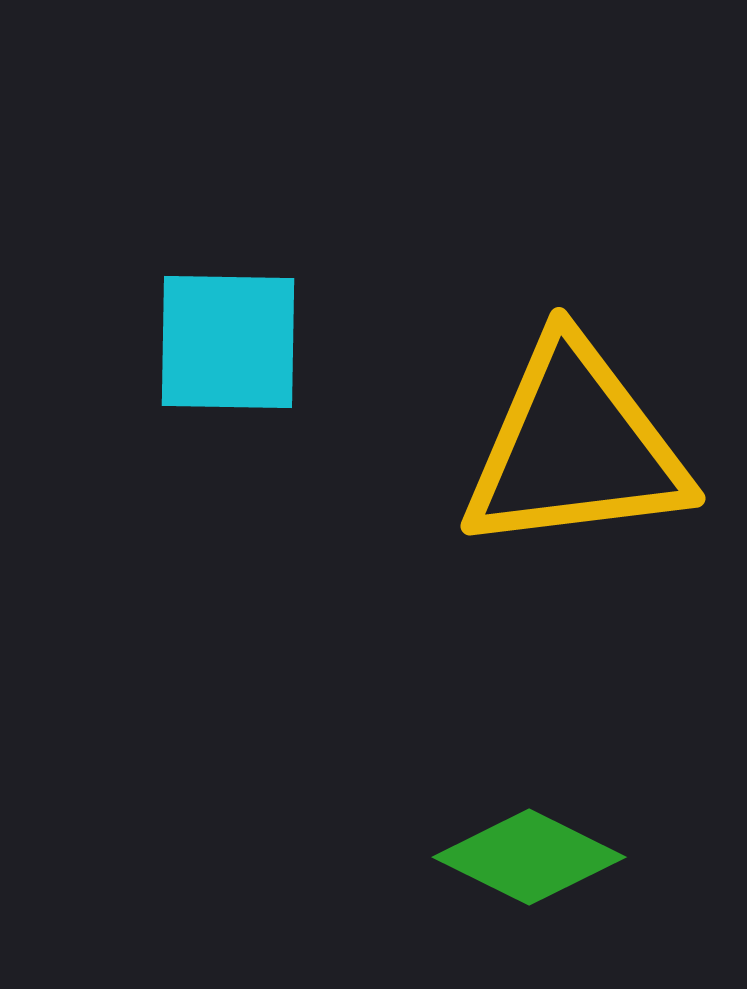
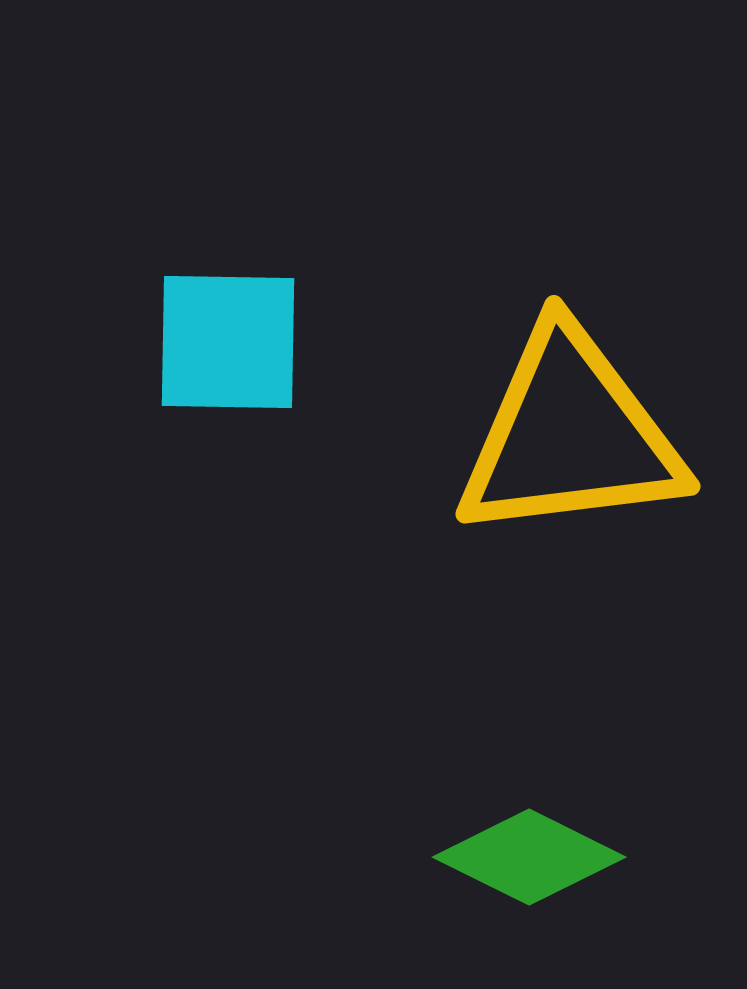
yellow triangle: moved 5 px left, 12 px up
